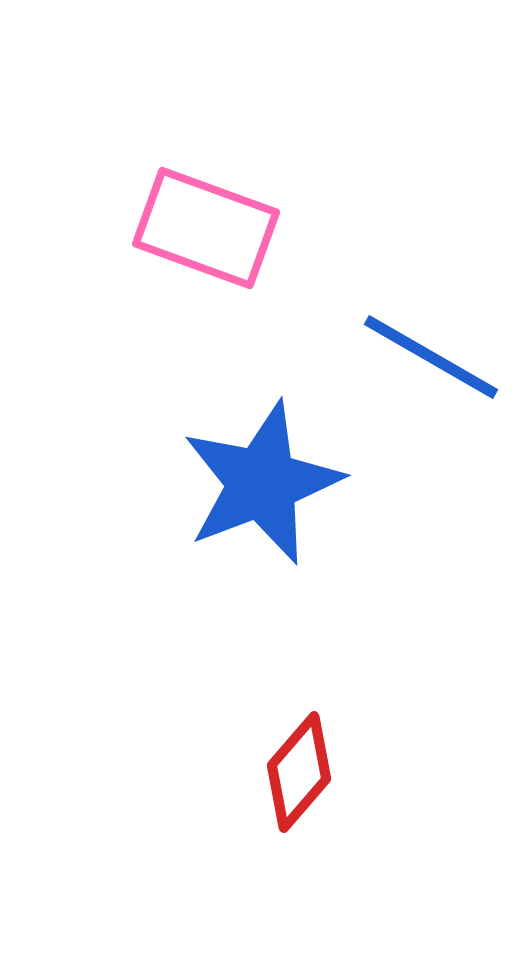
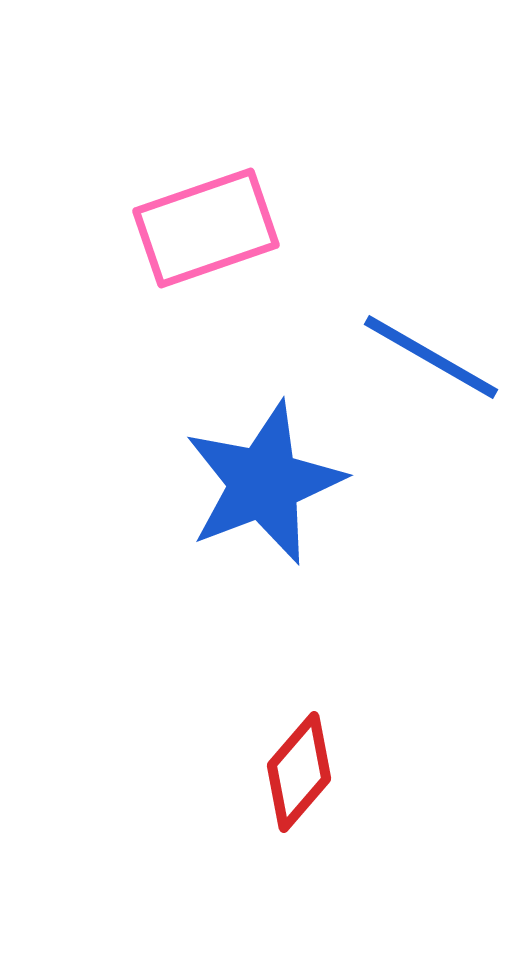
pink rectangle: rotated 39 degrees counterclockwise
blue star: moved 2 px right
